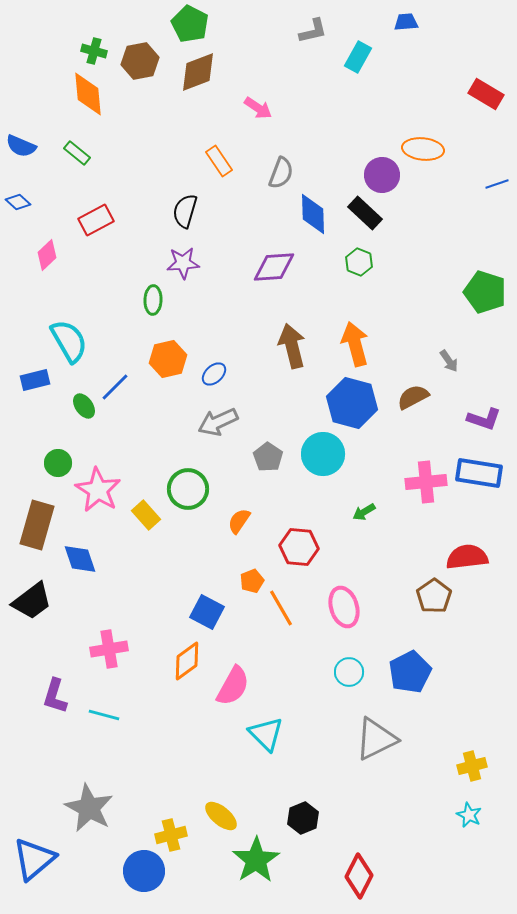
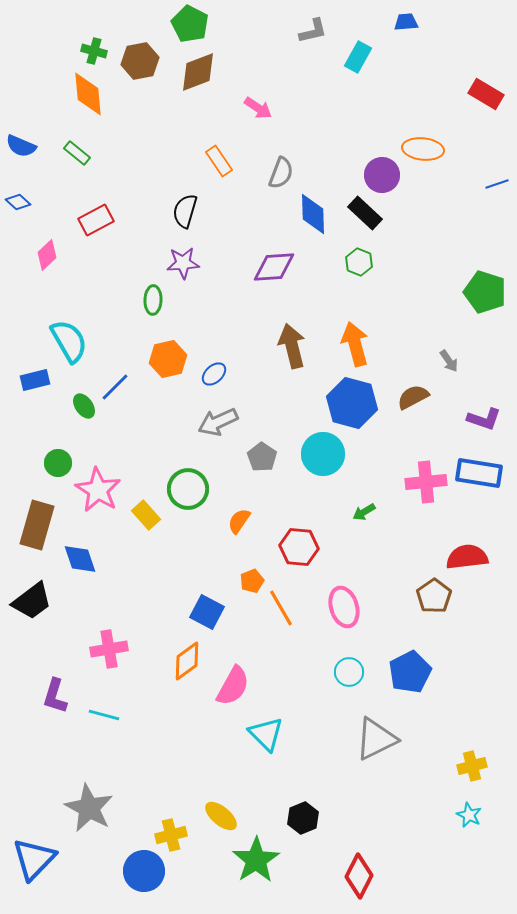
gray pentagon at (268, 457): moved 6 px left
blue triangle at (34, 859): rotated 6 degrees counterclockwise
